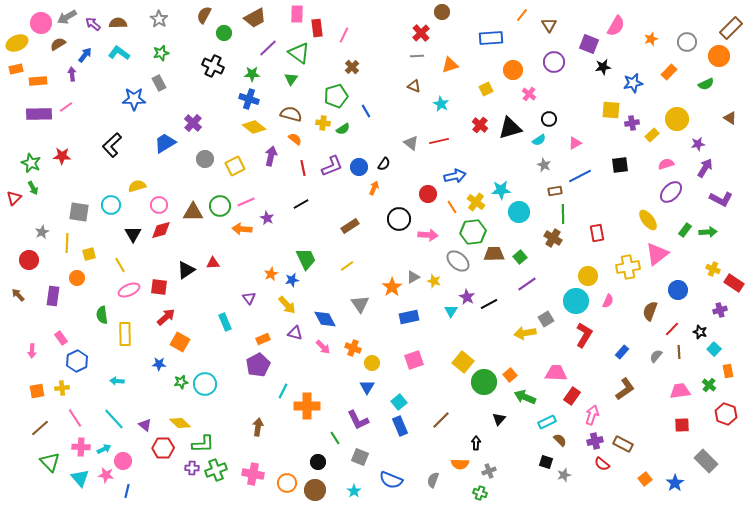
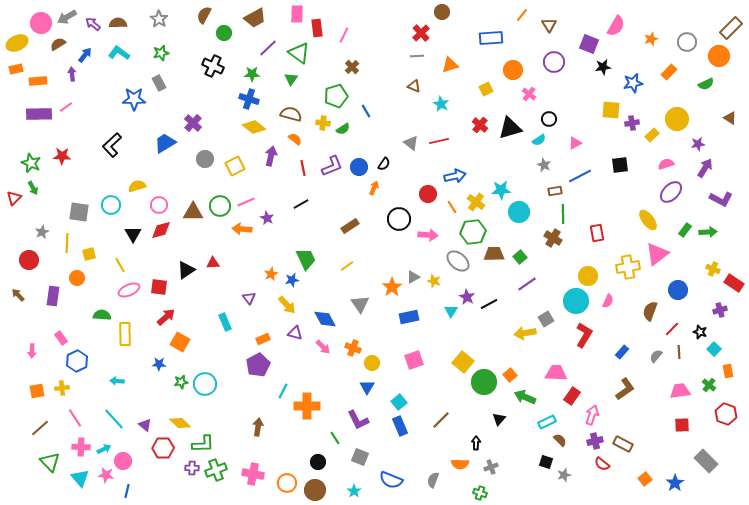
green semicircle at (102, 315): rotated 102 degrees clockwise
gray cross at (489, 471): moved 2 px right, 4 px up
